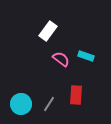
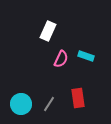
white rectangle: rotated 12 degrees counterclockwise
pink semicircle: rotated 78 degrees clockwise
red rectangle: moved 2 px right, 3 px down; rotated 12 degrees counterclockwise
